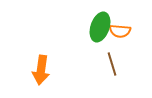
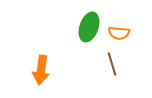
green ellipse: moved 11 px left
orange semicircle: moved 1 px left, 2 px down
